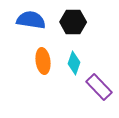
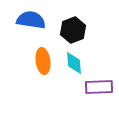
black hexagon: moved 8 px down; rotated 20 degrees counterclockwise
cyan diamond: rotated 25 degrees counterclockwise
purple rectangle: rotated 48 degrees counterclockwise
